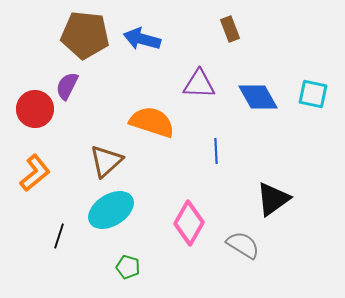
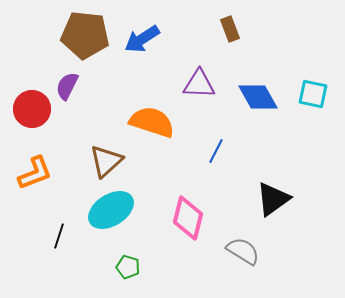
blue arrow: rotated 48 degrees counterclockwise
red circle: moved 3 px left
blue line: rotated 30 degrees clockwise
orange L-shape: rotated 18 degrees clockwise
pink diamond: moved 1 px left, 5 px up; rotated 15 degrees counterclockwise
gray semicircle: moved 6 px down
